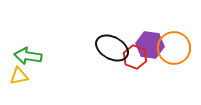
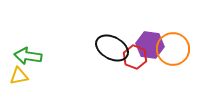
orange circle: moved 1 px left, 1 px down
